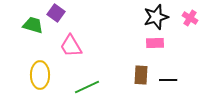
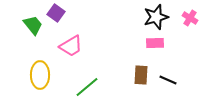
green trapezoid: rotated 35 degrees clockwise
pink trapezoid: rotated 90 degrees counterclockwise
black line: rotated 24 degrees clockwise
green line: rotated 15 degrees counterclockwise
